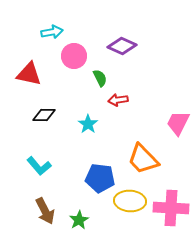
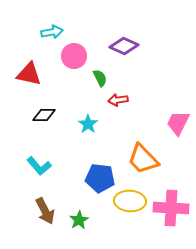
purple diamond: moved 2 px right
